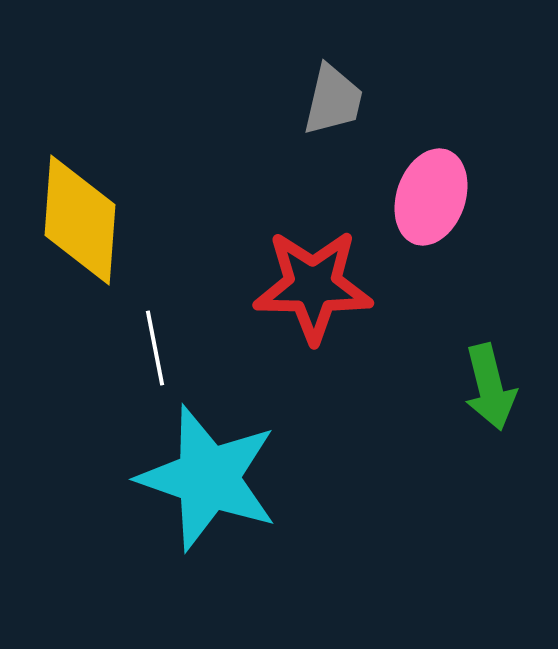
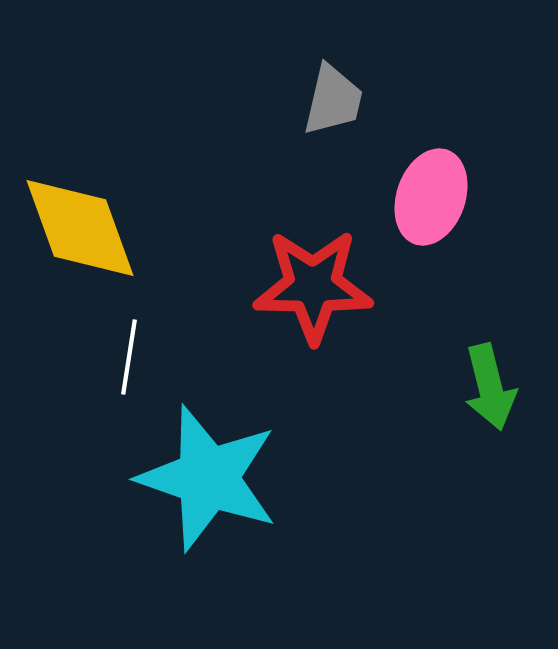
yellow diamond: moved 8 px down; rotated 24 degrees counterclockwise
white line: moved 26 px left, 9 px down; rotated 20 degrees clockwise
